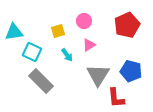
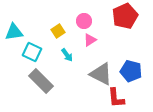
red pentagon: moved 2 px left, 9 px up
yellow square: rotated 16 degrees counterclockwise
pink triangle: moved 1 px right, 5 px up
gray triangle: moved 3 px right, 1 px up; rotated 35 degrees counterclockwise
